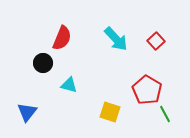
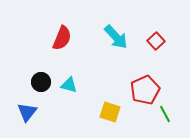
cyan arrow: moved 2 px up
black circle: moved 2 px left, 19 px down
red pentagon: moved 2 px left; rotated 16 degrees clockwise
